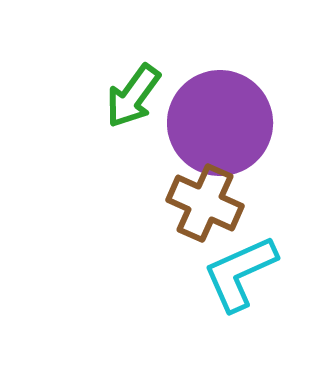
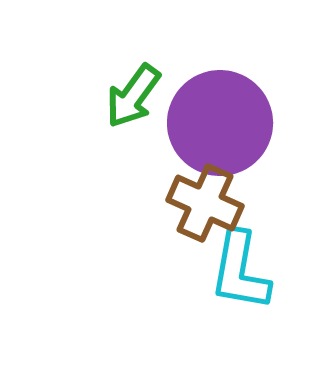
cyan L-shape: moved 2 px up; rotated 56 degrees counterclockwise
